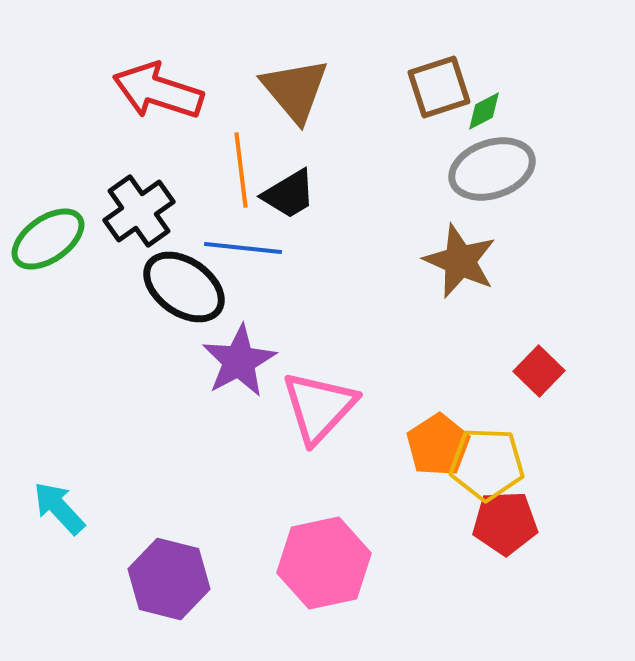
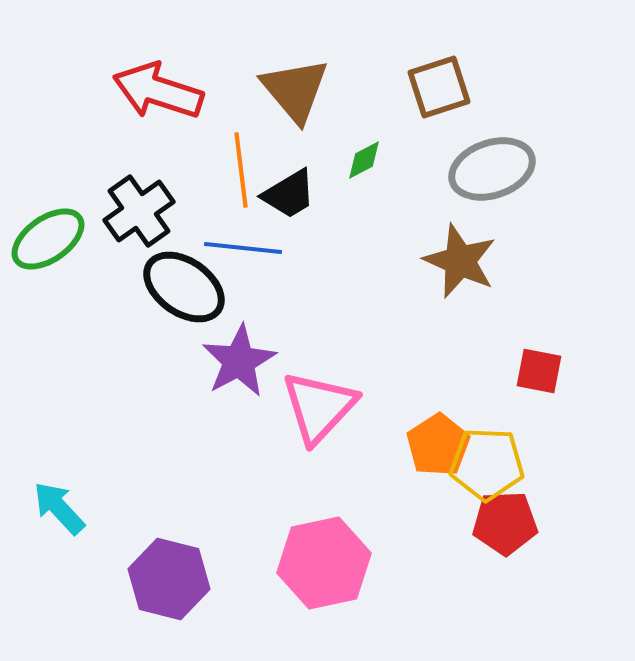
green diamond: moved 120 px left, 49 px down
red square: rotated 33 degrees counterclockwise
